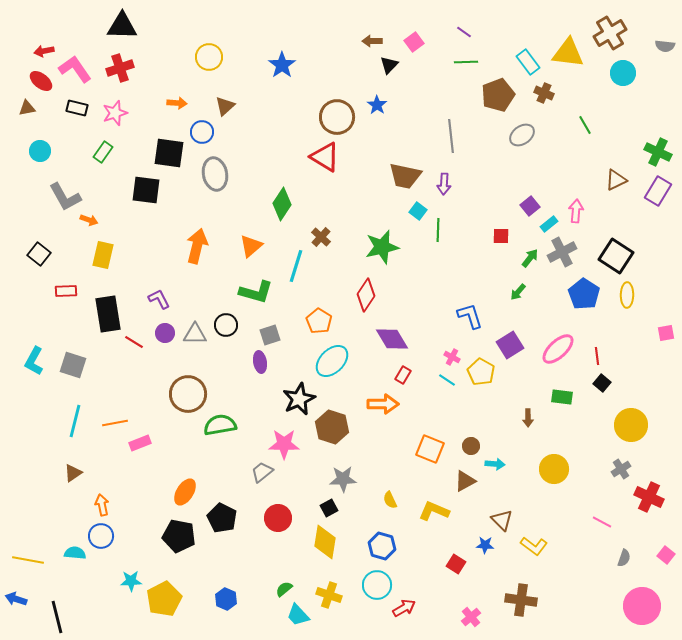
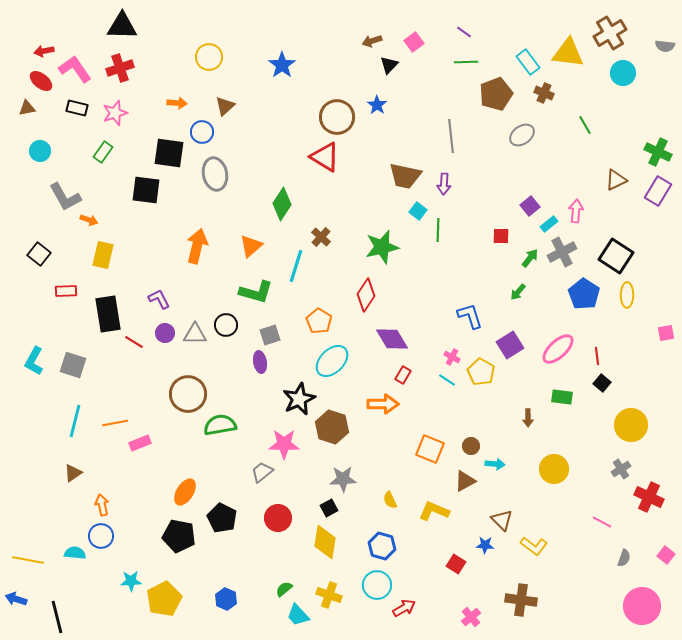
brown arrow at (372, 41): rotated 18 degrees counterclockwise
brown pentagon at (498, 95): moved 2 px left, 1 px up
